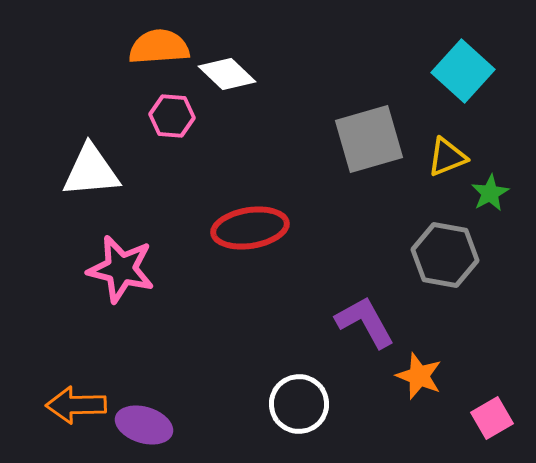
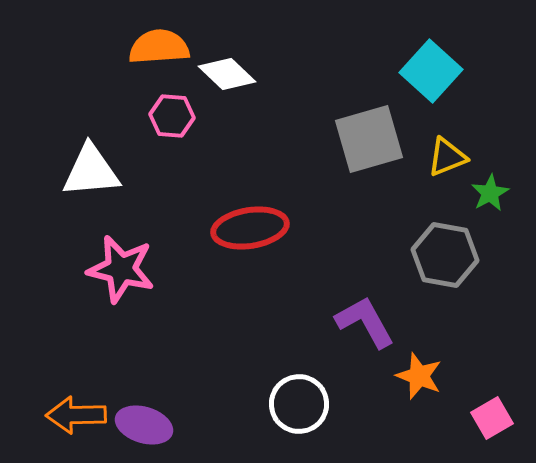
cyan square: moved 32 px left
orange arrow: moved 10 px down
